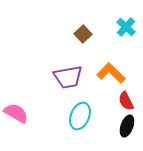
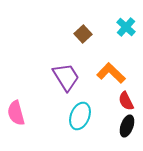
purple trapezoid: moved 2 px left; rotated 112 degrees counterclockwise
pink semicircle: rotated 135 degrees counterclockwise
